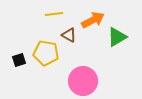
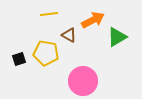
yellow line: moved 5 px left
black square: moved 1 px up
